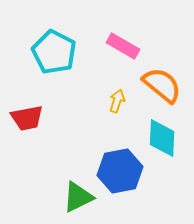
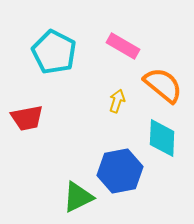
orange semicircle: moved 1 px right
